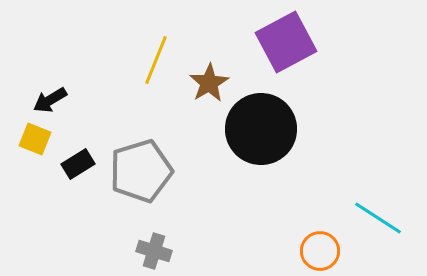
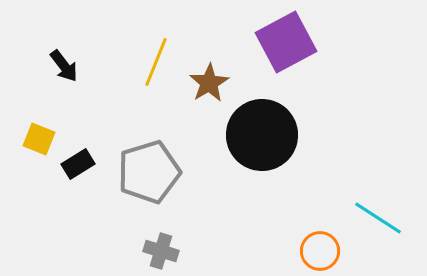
yellow line: moved 2 px down
black arrow: moved 14 px right, 34 px up; rotated 96 degrees counterclockwise
black circle: moved 1 px right, 6 px down
yellow square: moved 4 px right
gray pentagon: moved 8 px right, 1 px down
gray cross: moved 7 px right
